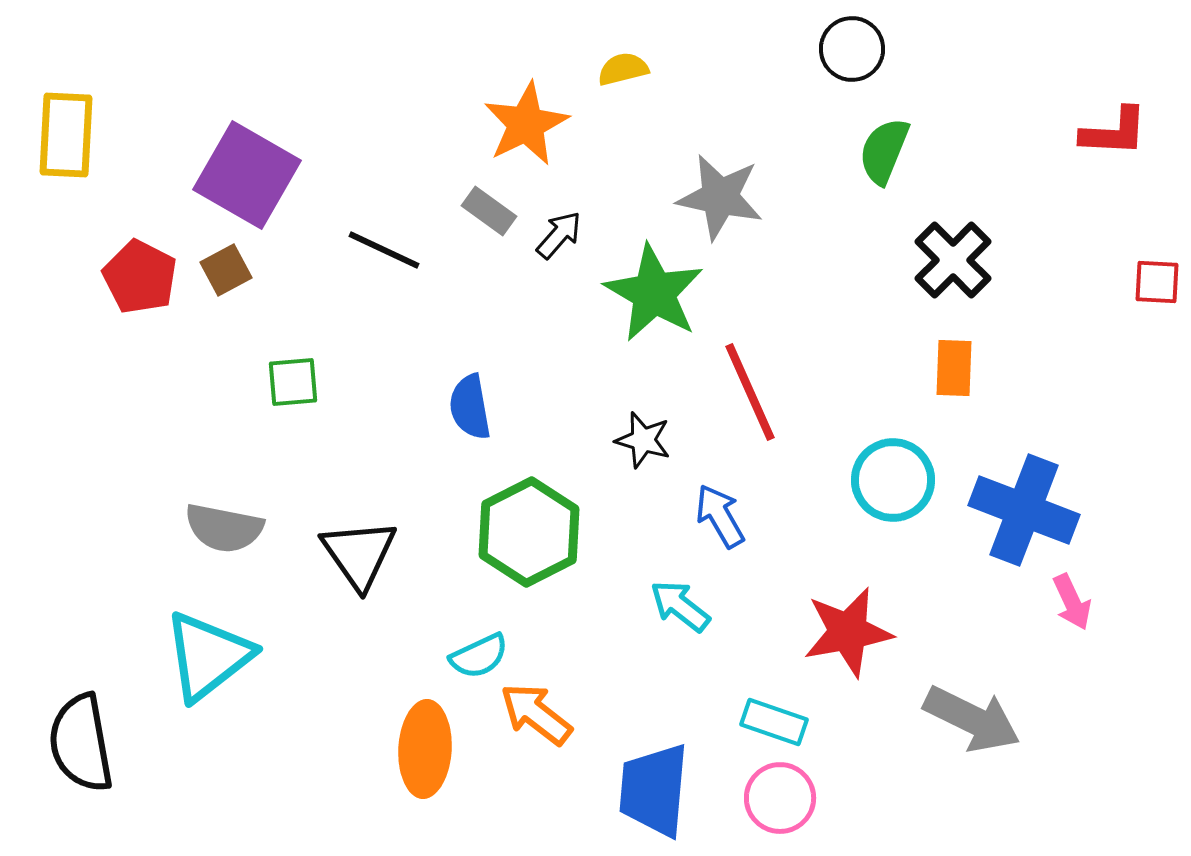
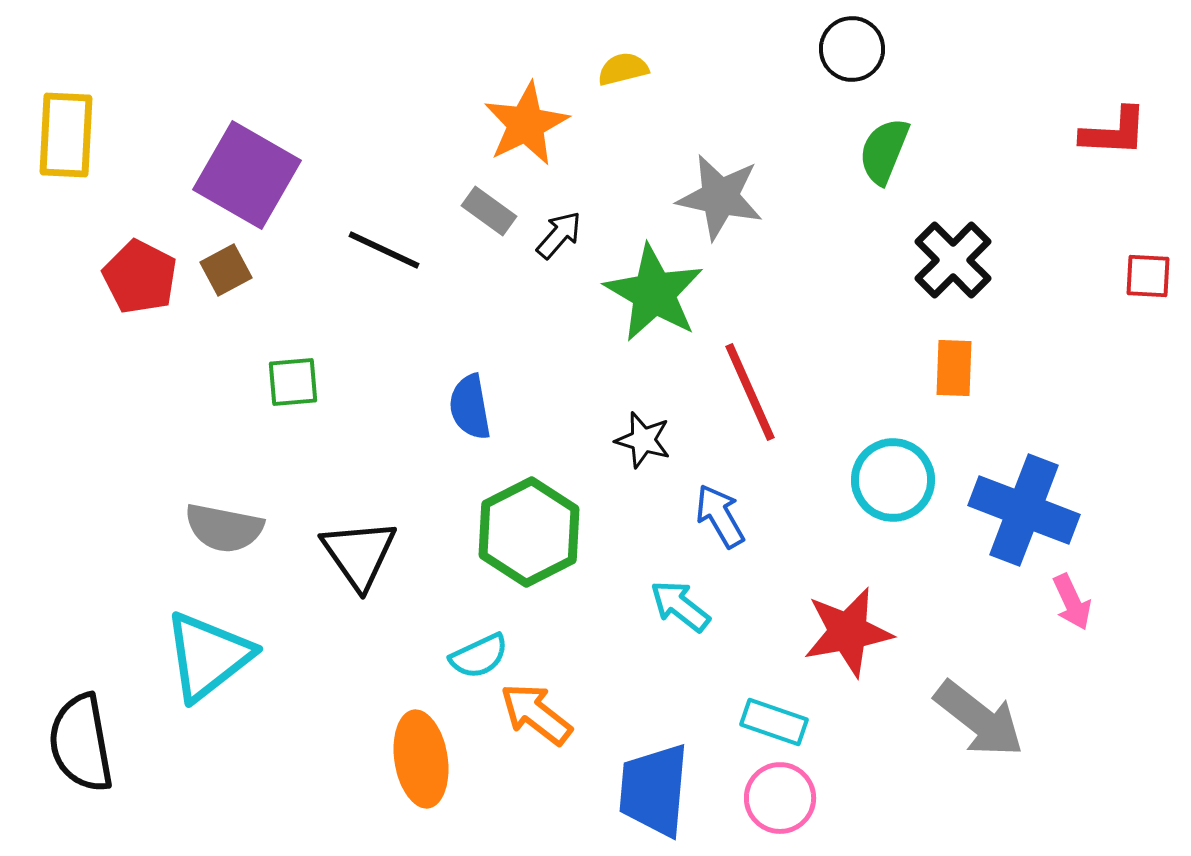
red square: moved 9 px left, 6 px up
gray arrow: moved 7 px right; rotated 12 degrees clockwise
orange ellipse: moved 4 px left, 10 px down; rotated 12 degrees counterclockwise
